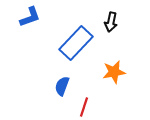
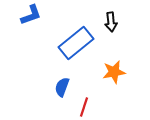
blue L-shape: moved 1 px right, 2 px up
black arrow: rotated 18 degrees counterclockwise
blue rectangle: rotated 8 degrees clockwise
blue semicircle: moved 1 px down
